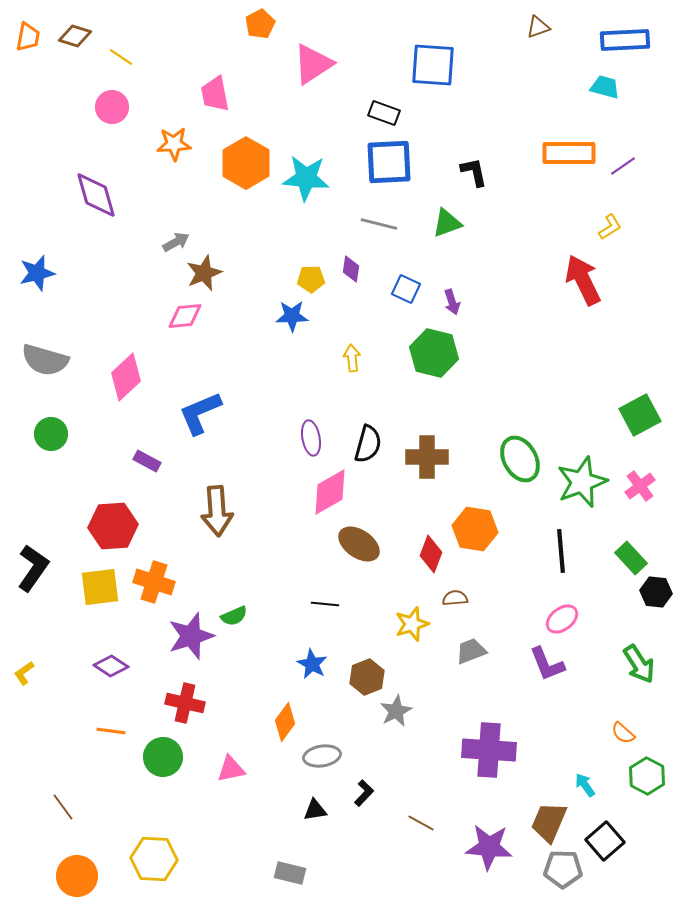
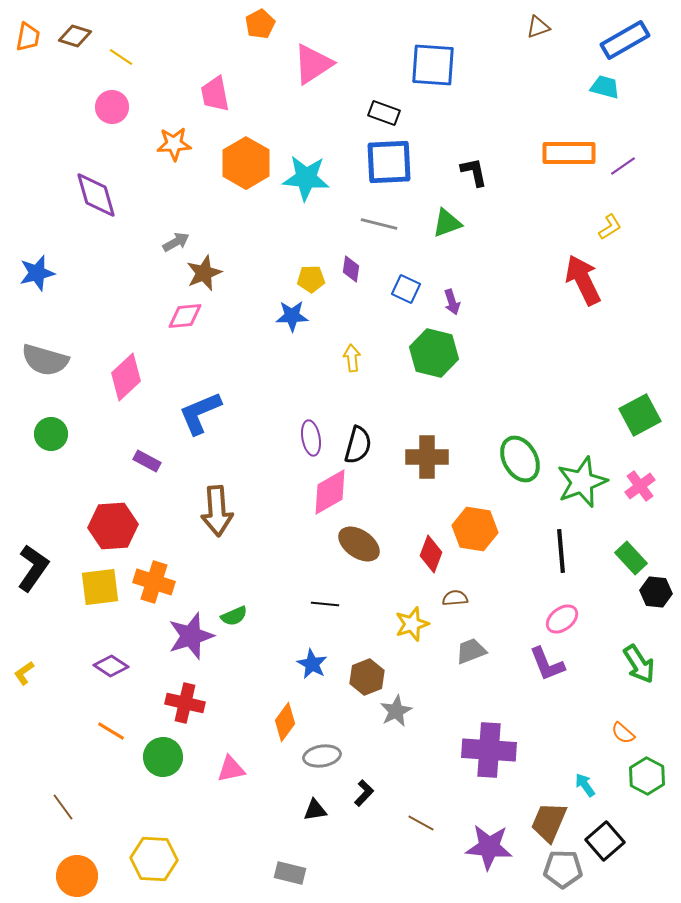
blue rectangle at (625, 40): rotated 27 degrees counterclockwise
black semicircle at (368, 444): moved 10 px left, 1 px down
orange line at (111, 731): rotated 24 degrees clockwise
